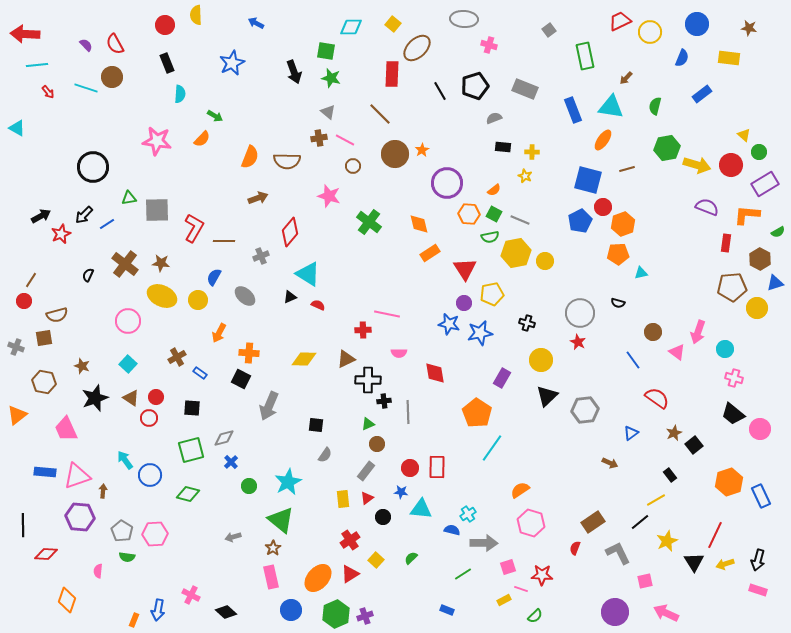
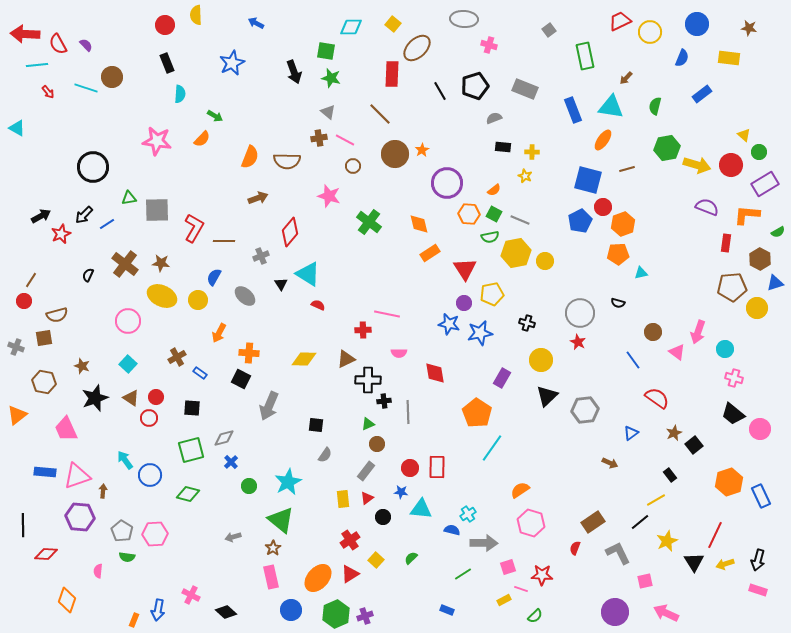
red semicircle at (115, 44): moved 57 px left
black triangle at (290, 297): moved 9 px left, 13 px up; rotated 40 degrees counterclockwise
